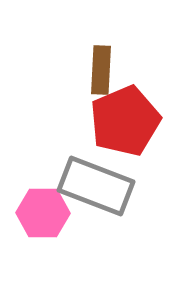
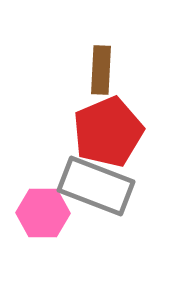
red pentagon: moved 17 px left, 11 px down
